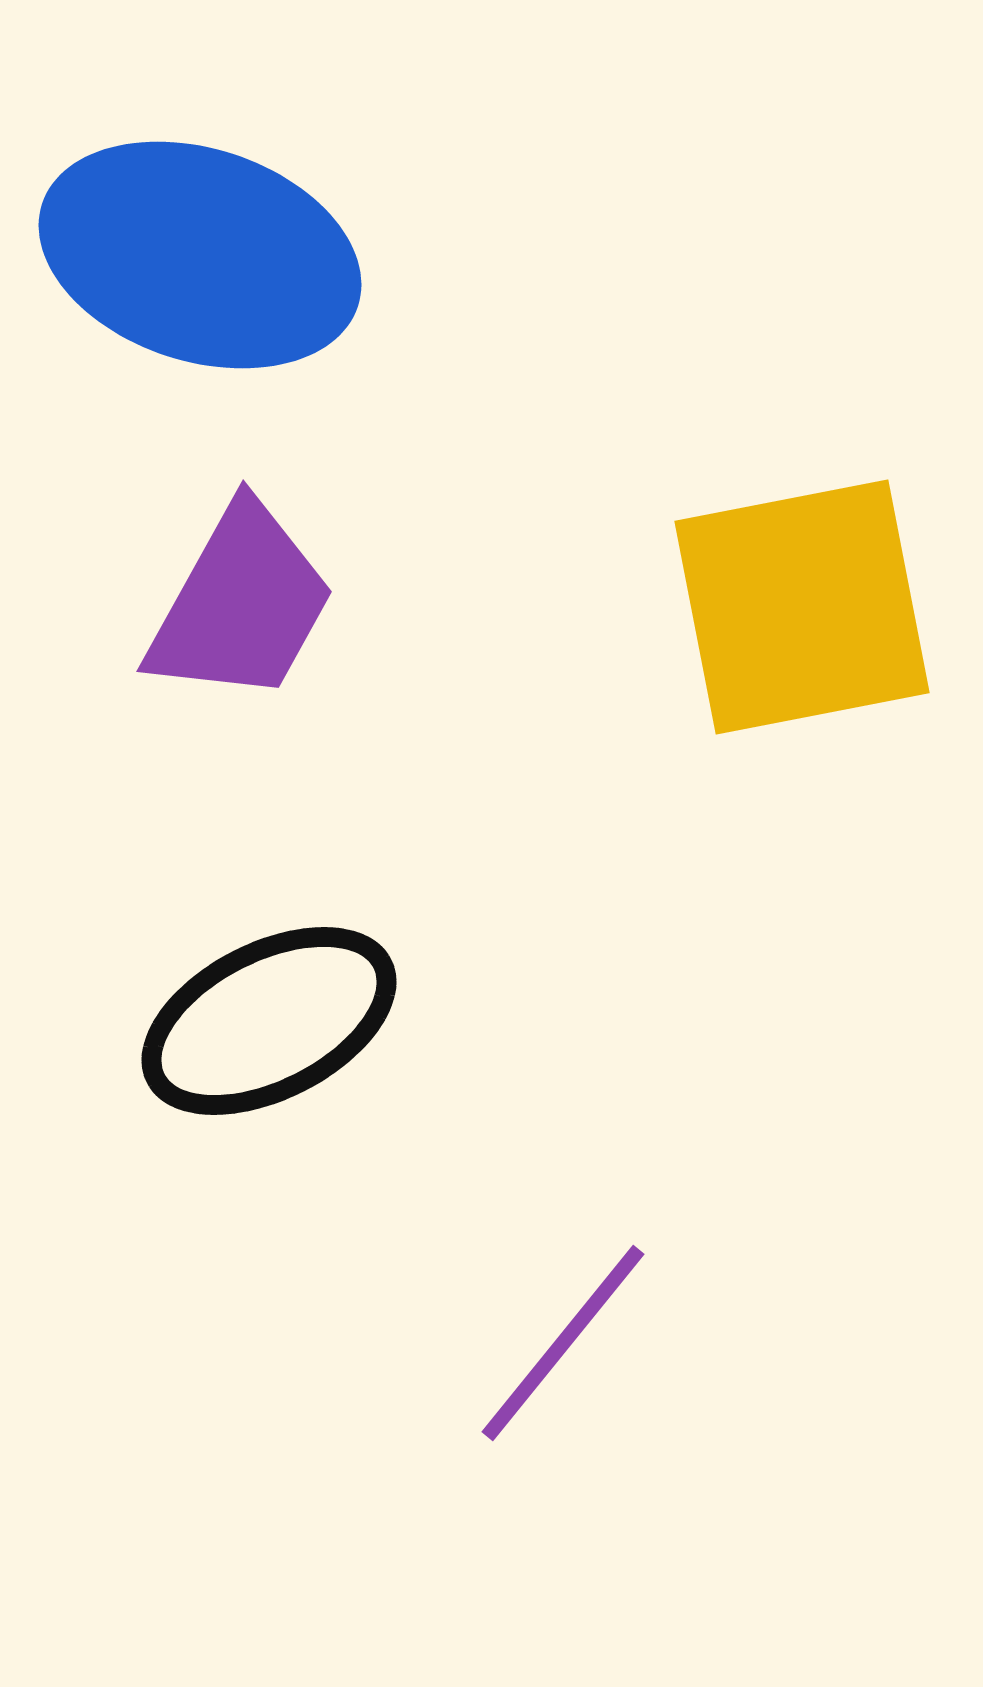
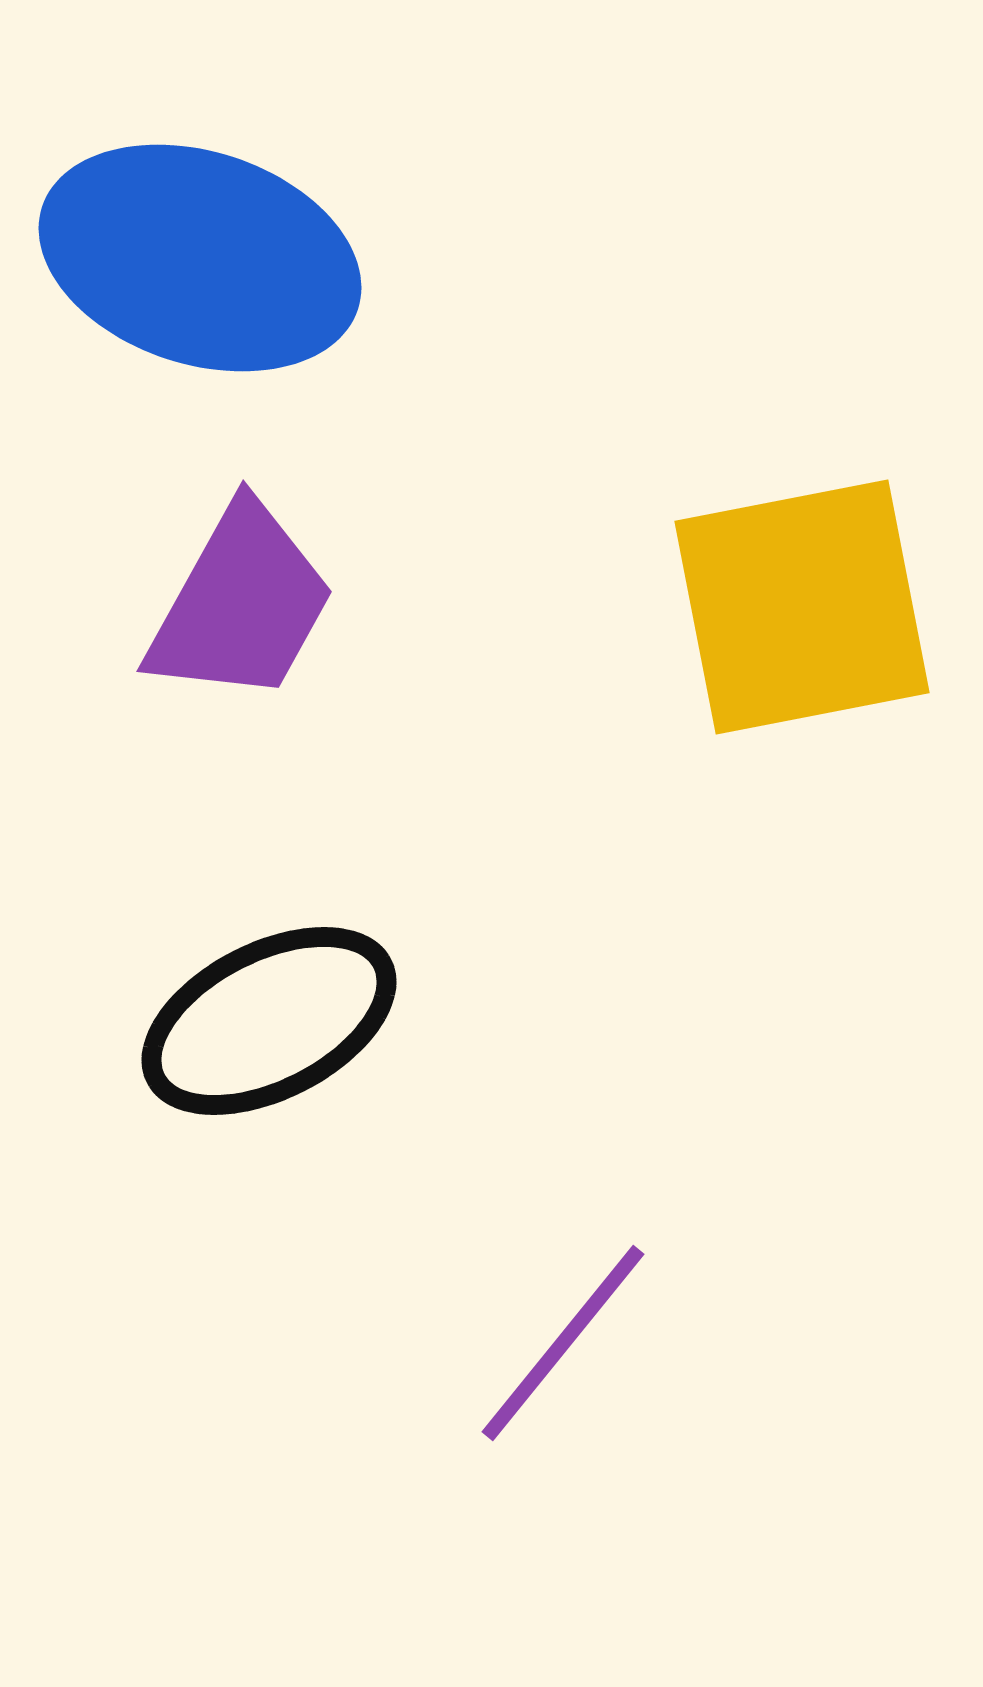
blue ellipse: moved 3 px down
